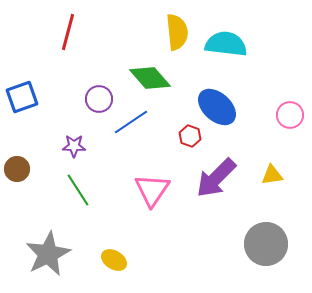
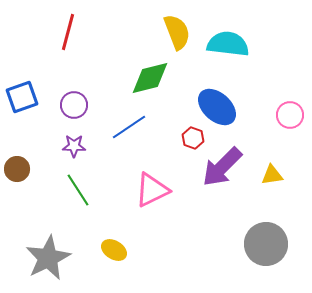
yellow semicircle: rotated 15 degrees counterclockwise
cyan semicircle: moved 2 px right
green diamond: rotated 63 degrees counterclockwise
purple circle: moved 25 px left, 6 px down
blue line: moved 2 px left, 5 px down
red hexagon: moved 3 px right, 2 px down
purple arrow: moved 6 px right, 11 px up
pink triangle: rotated 30 degrees clockwise
gray star: moved 4 px down
yellow ellipse: moved 10 px up
